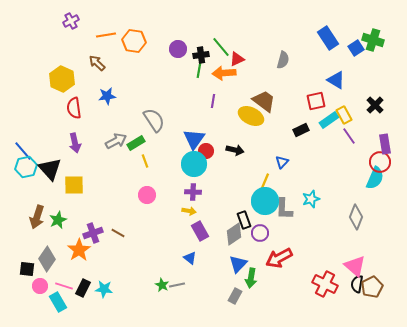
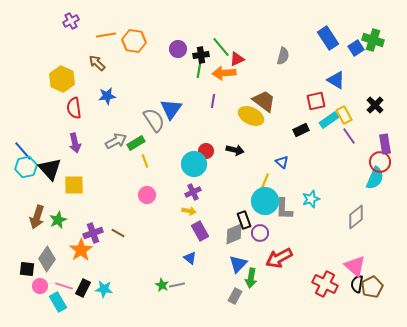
gray semicircle at (283, 60): moved 4 px up
blue triangle at (194, 139): moved 23 px left, 30 px up
blue triangle at (282, 162): rotated 32 degrees counterclockwise
purple cross at (193, 192): rotated 28 degrees counterclockwise
gray diamond at (356, 217): rotated 30 degrees clockwise
gray diamond at (234, 234): rotated 10 degrees clockwise
orange star at (79, 250): moved 2 px right
